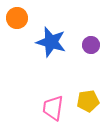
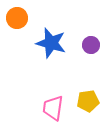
blue star: moved 1 px down
